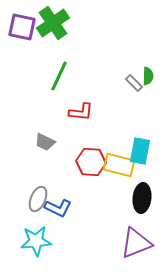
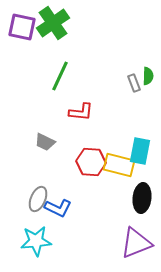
green line: moved 1 px right
gray rectangle: rotated 24 degrees clockwise
